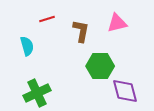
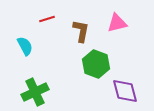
cyan semicircle: moved 2 px left; rotated 12 degrees counterclockwise
green hexagon: moved 4 px left, 2 px up; rotated 20 degrees clockwise
green cross: moved 2 px left, 1 px up
